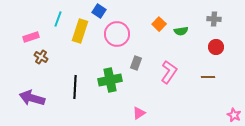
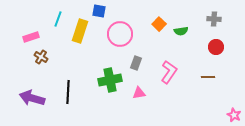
blue square: rotated 24 degrees counterclockwise
pink circle: moved 3 px right
black line: moved 7 px left, 5 px down
pink triangle: moved 20 px up; rotated 24 degrees clockwise
